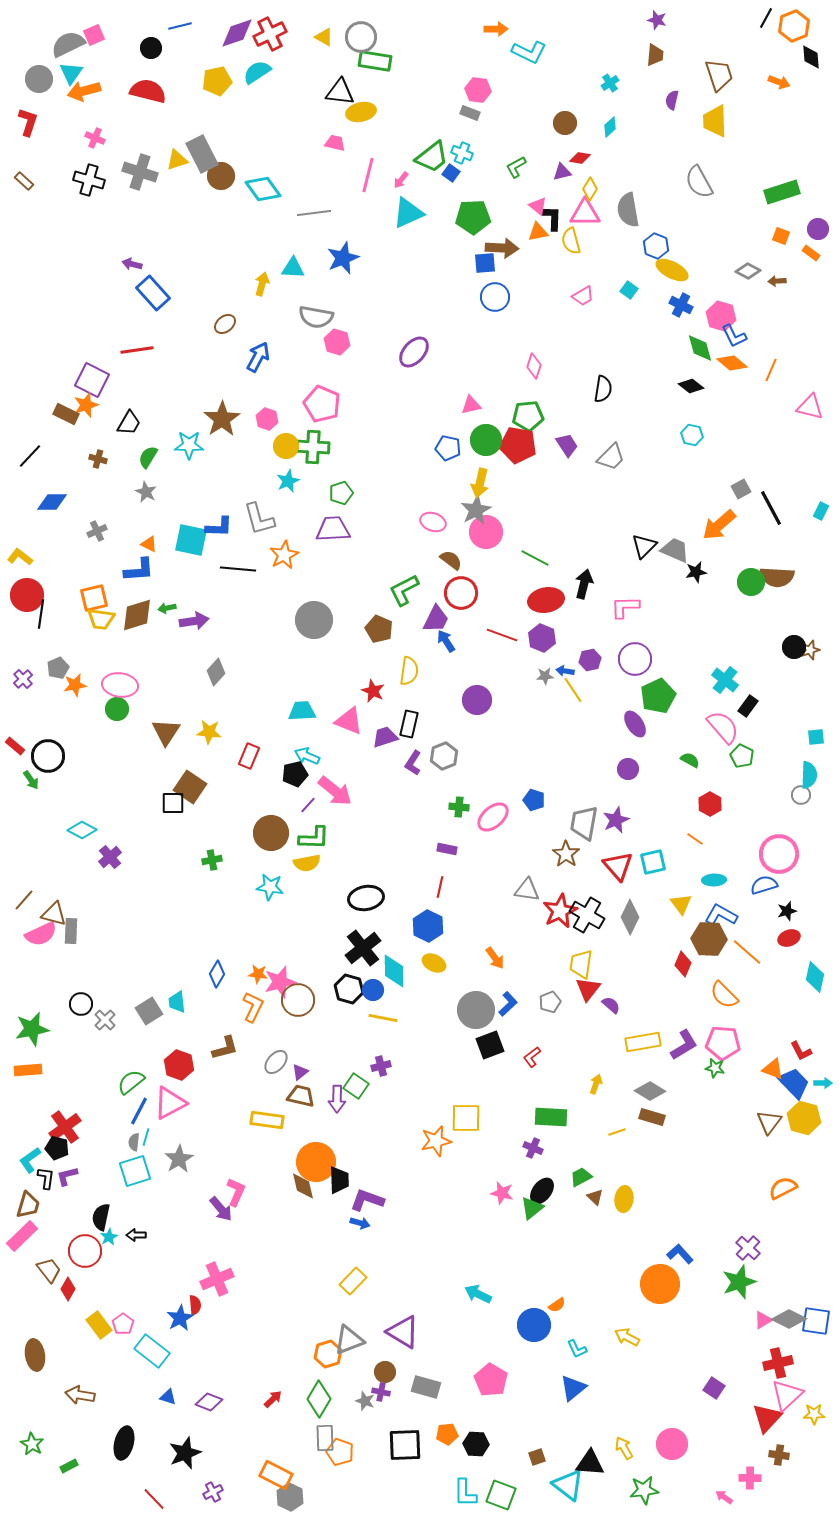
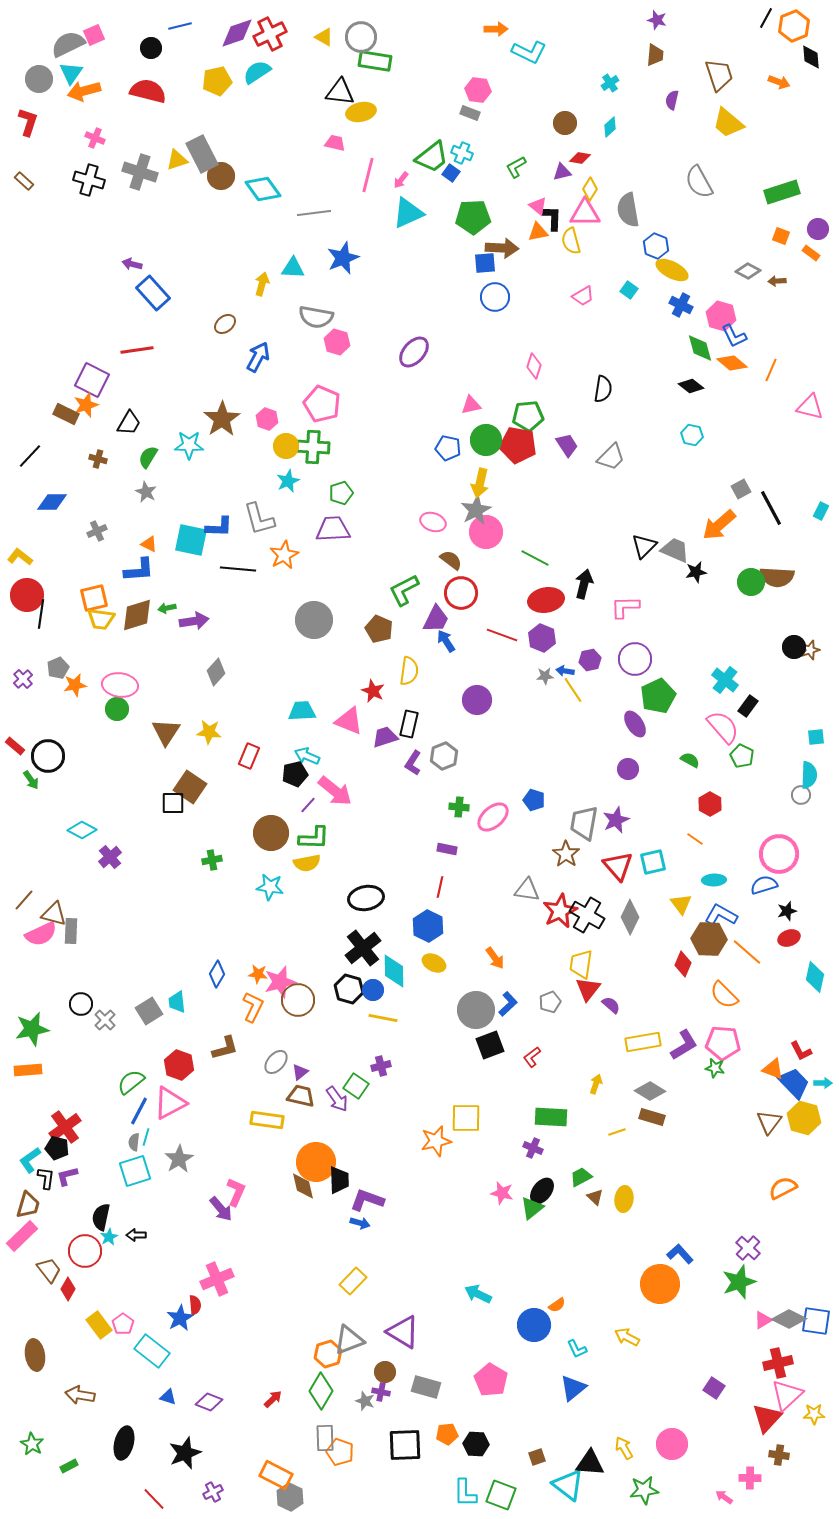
yellow trapezoid at (715, 121): moved 13 px right, 2 px down; rotated 48 degrees counterclockwise
purple arrow at (337, 1099): rotated 36 degrees counterclockwise
green diamond at (319, 1399): moved 2 px right, 8 px up
